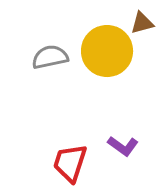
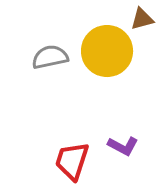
brown triangle: moved 4 px up
purple L-shape: rotated 8 degrees counterclockwise
red trapezoid: moved 2 px right, 2 px up
